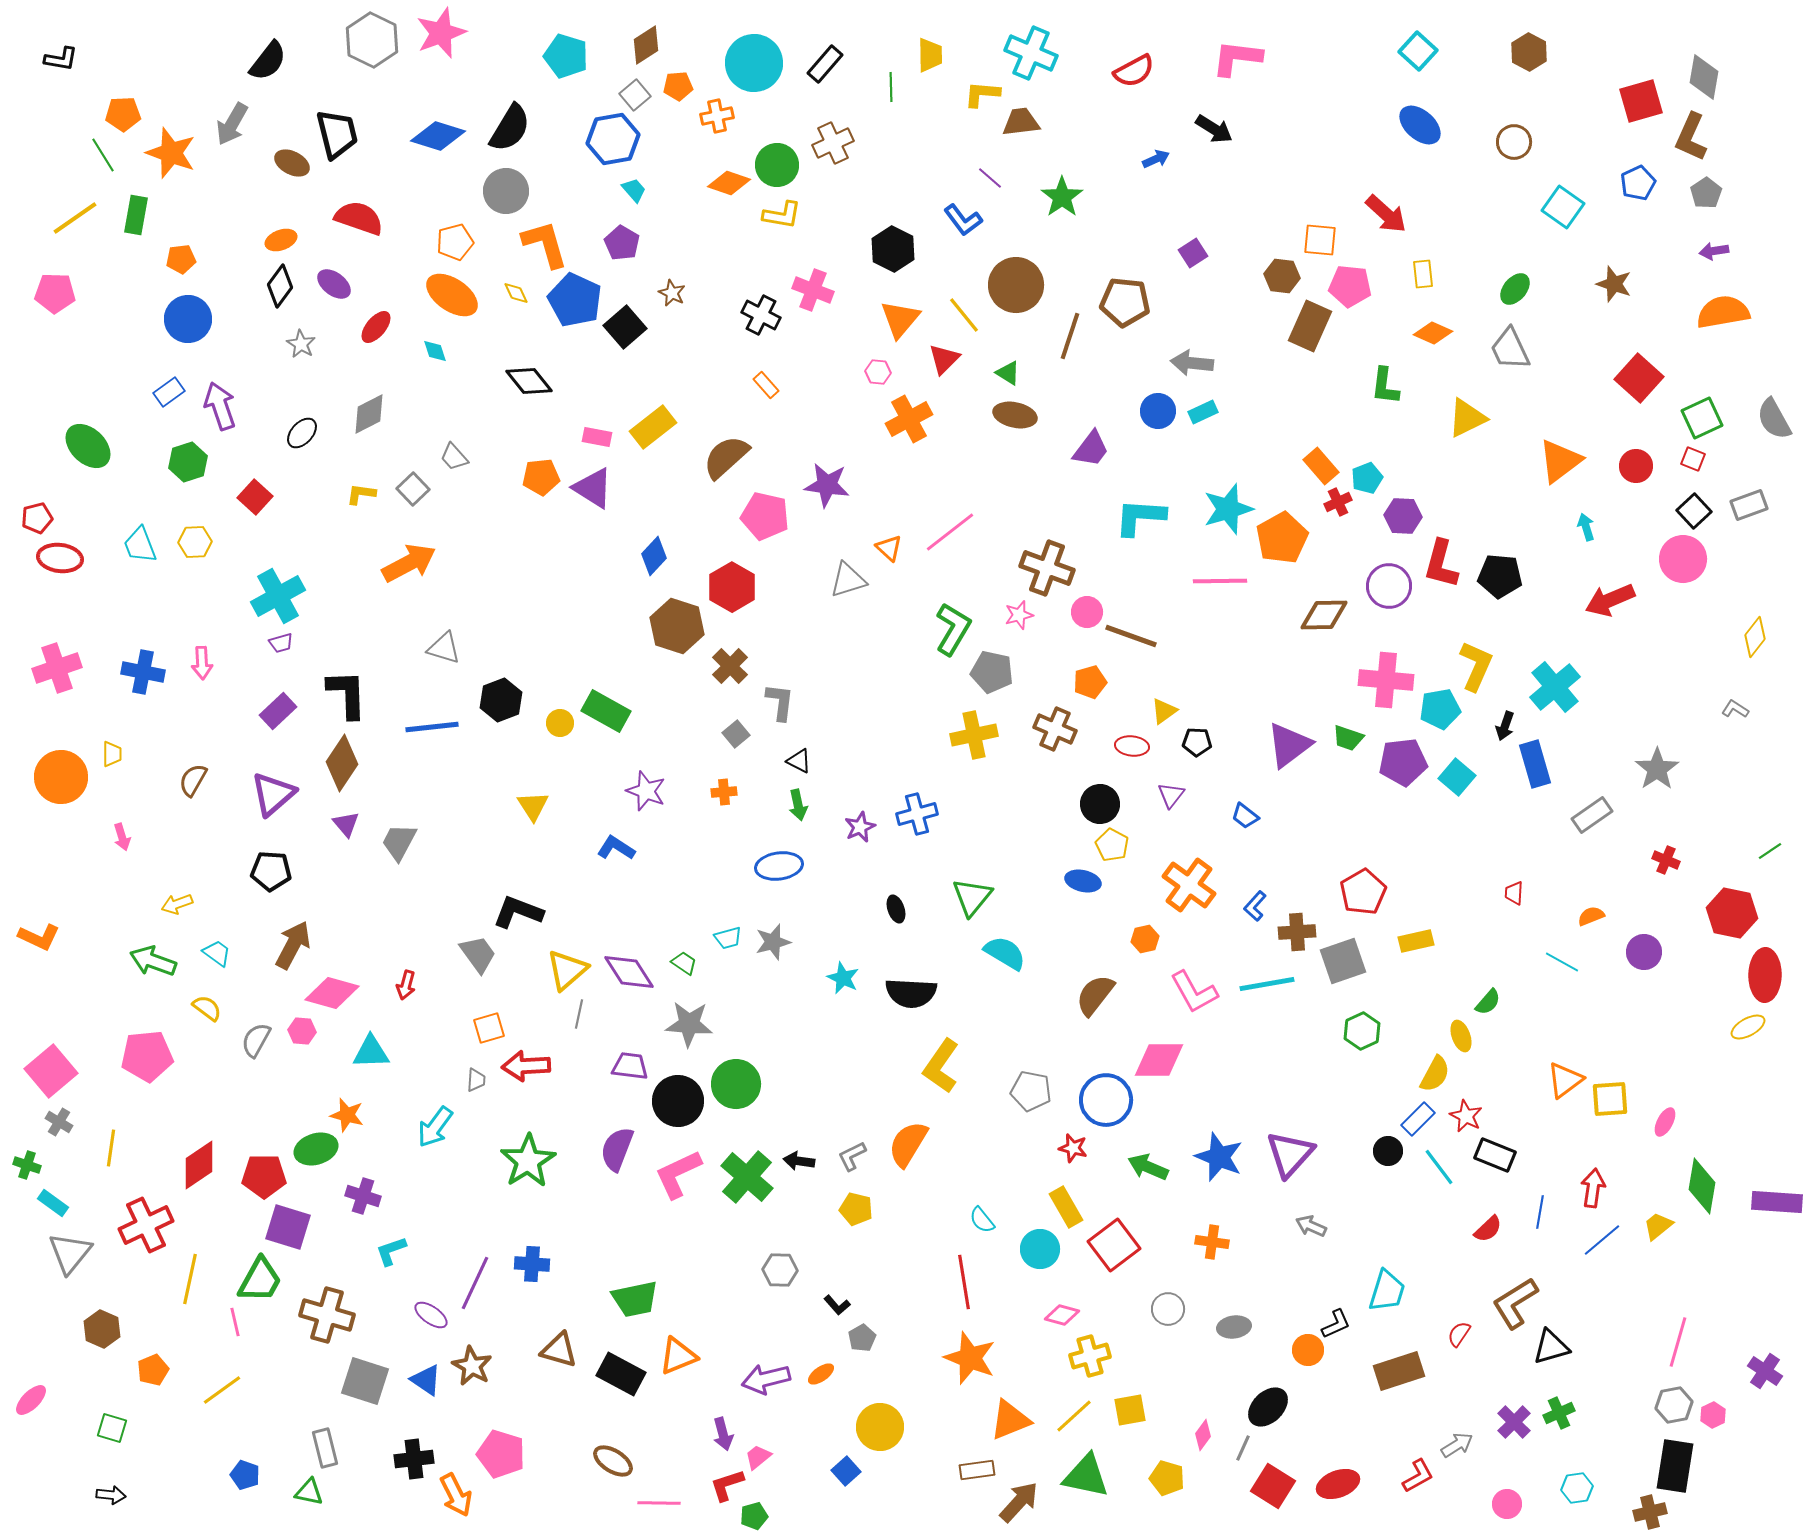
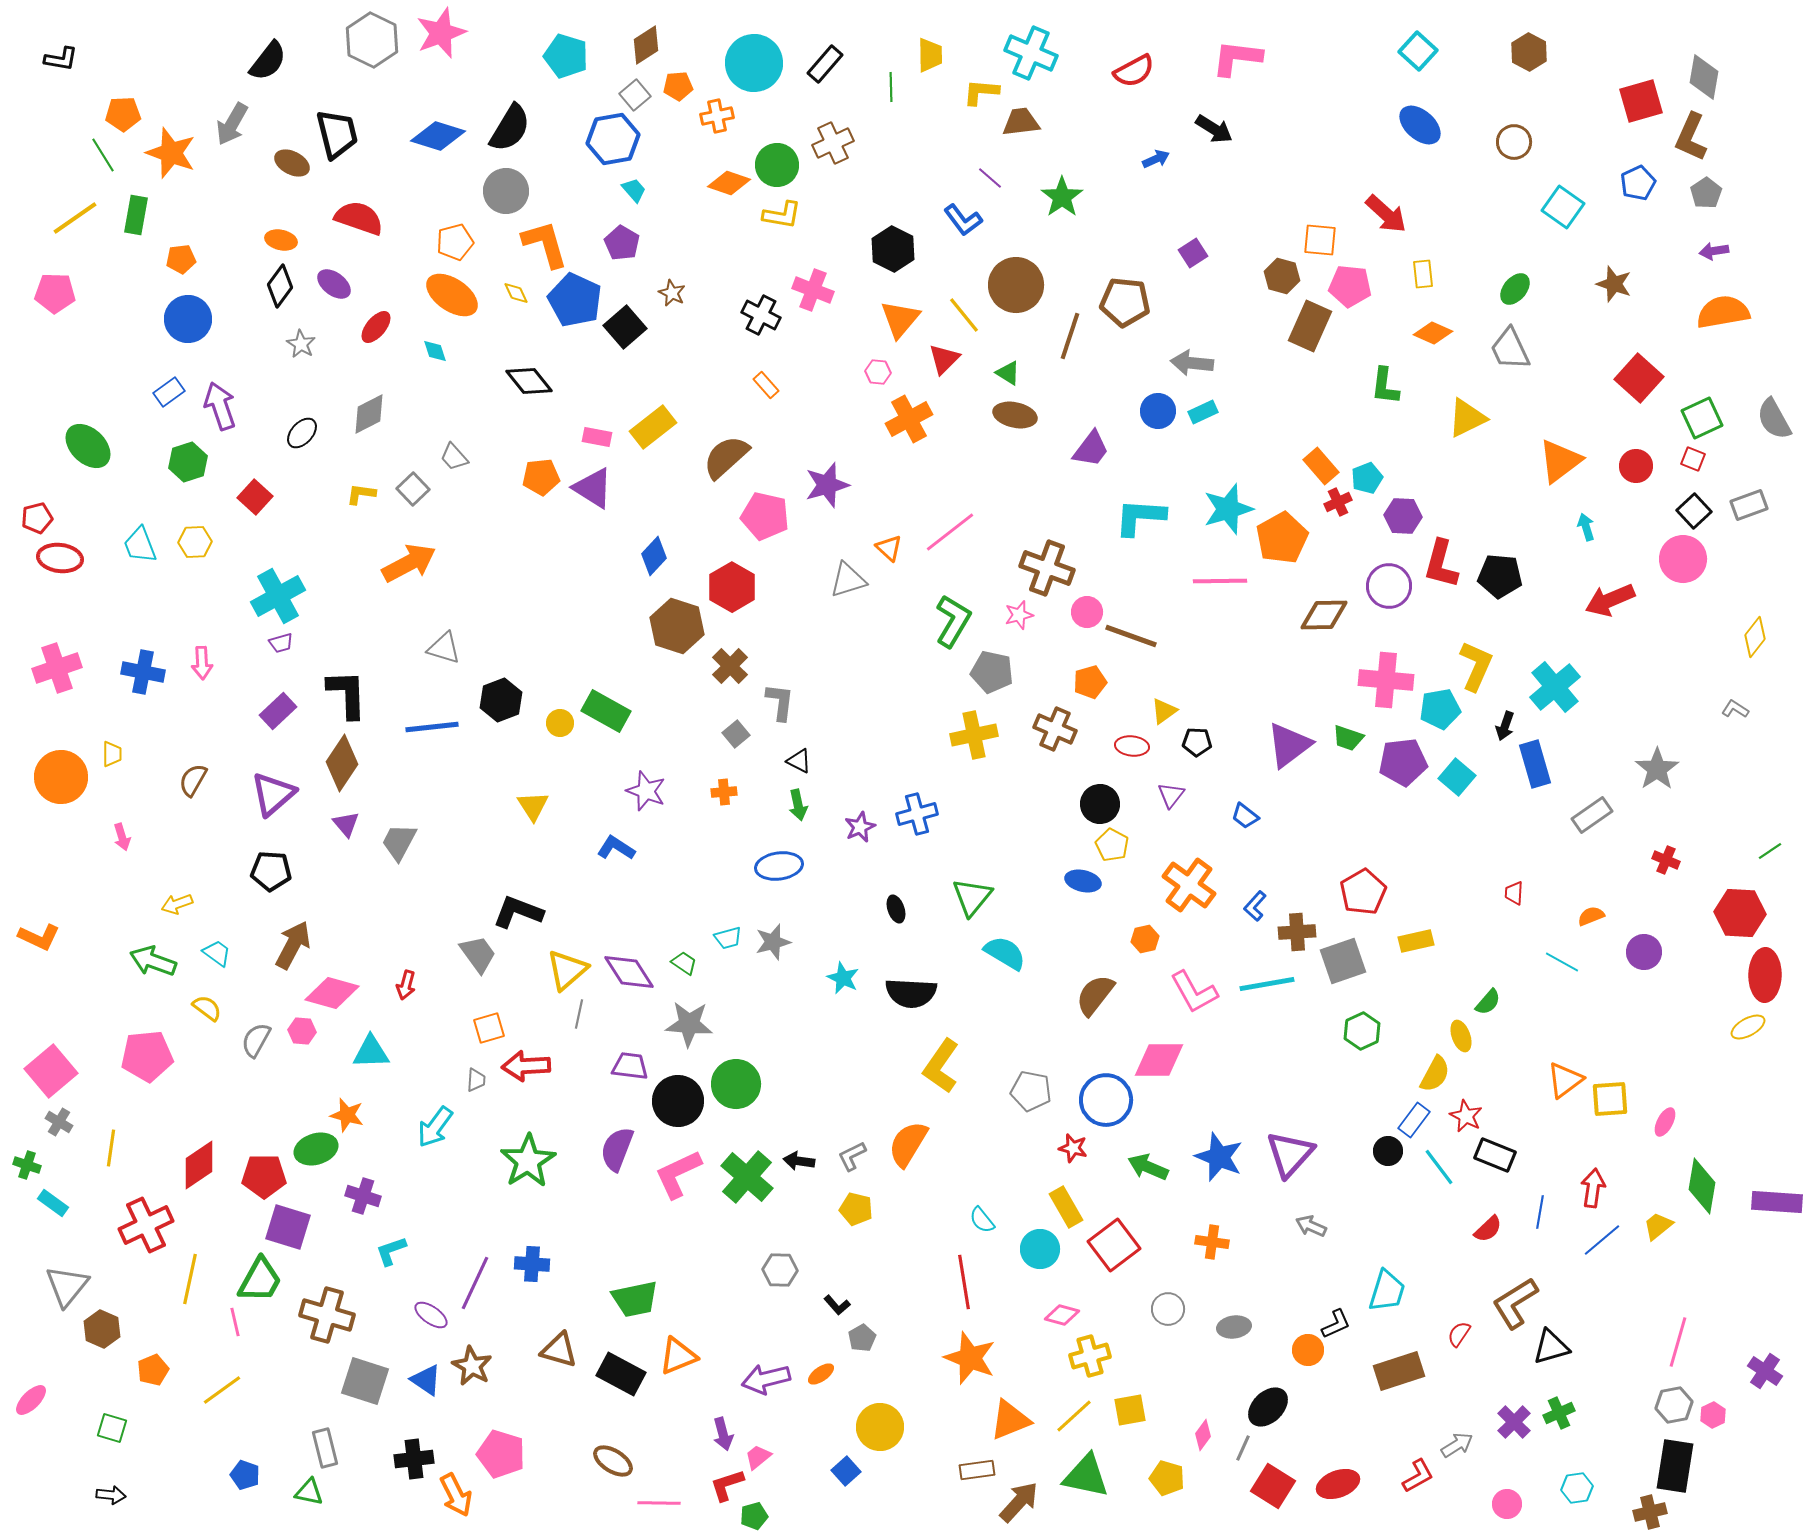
yellow L-shape at (982, 94): moved 1 px left, 2 px up
orange ellipse at (281, 240): rotated 32 degrees clockwise
brown hexagon at (1282, 276): rotated 8 degrees clockwise
purple star at (827, 485): rotated 24 degrees counterclockwise
green L-shape at (953, 629): moved 8 px up
red hexagon at (1732, 913): moved 8 px right; rotated 9 degrees counterclockwise
blue rectangle at (1418, 1119): moved 4 px left, 1 px down; rotated 8 degrees counterclockwise
gray triangle at (70, 1253): moved 3 px left, 33 px down
